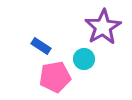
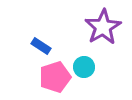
cyan circle: moved 8 px down
pink pentagon: rotated 8 degrees counterclockwise
